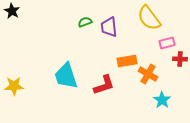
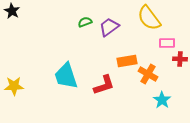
purple trapezoid: rotated 60 degrees clockwise
pink rectangle: rotated 14 degrees clockwise
